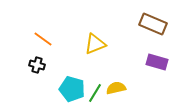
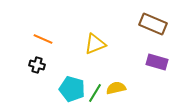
orange line: rotated 12 degrees counterclockwise
